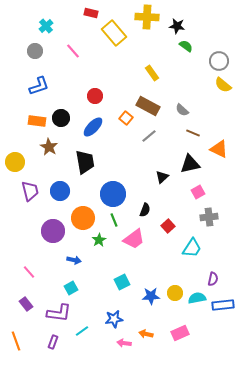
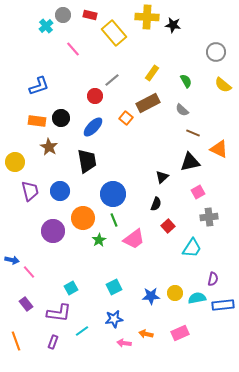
red rectangle at (91, 13): moved 1 px left, 2 px down
black star at (177, 26): moved 4 px left, 1 px up
green semicircle at (186, 46): moved 35 px down; rotated 24 degrees clockwise
gray circle at (35, 51): moved 28 px right, 36 px up
pink line at (73, 51): moved 2 px up
gray circle at (219, 61): moved 3 px left, 9 px up
yellow rectangle at (152, 73): rotated 70 degrees clockwise
brown rectangle at (148, 106): moved 3 px up; rotated 55 degrees counterclockwise
gray line at (149, 136): moved 37 px left, 56 px up
black trapezoid at (85, 162): moved 2 px right, 1 px up
black triangle at (190, 164): moved 2 px up
black semicircle at (145, 210): moved 11 px right, 6 px up
blue arrow at (74, 260): moved 62 px left
cyan square at (122, 282): moved 8 px left, 5 px down
